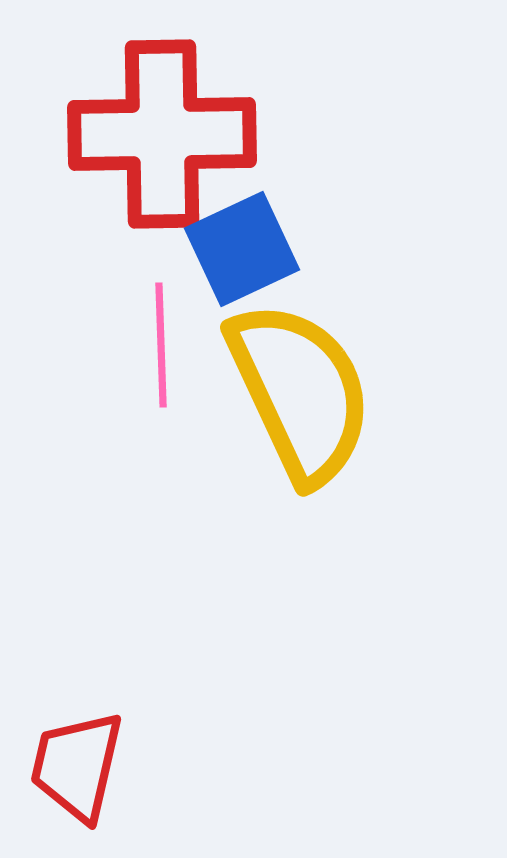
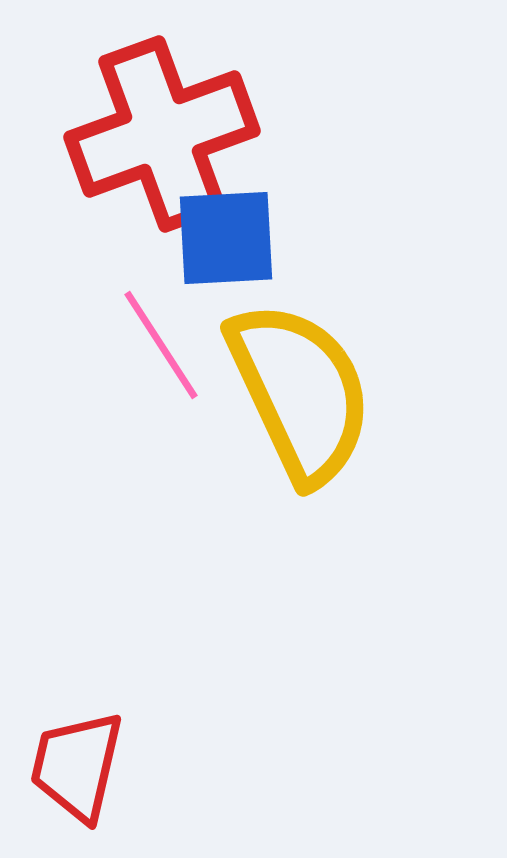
red cross: rotated 19 degrees counterclockwise
blue square: moved 16 px left, 11 px up; rotated 22 degrees clockwise
pink line: rotated 31 degrees counterclockwise
